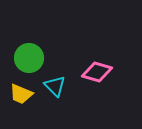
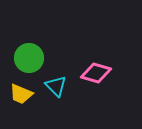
pink diamond: moved 1 px left, 1 px down
cyan triangle: moved 1 px right
